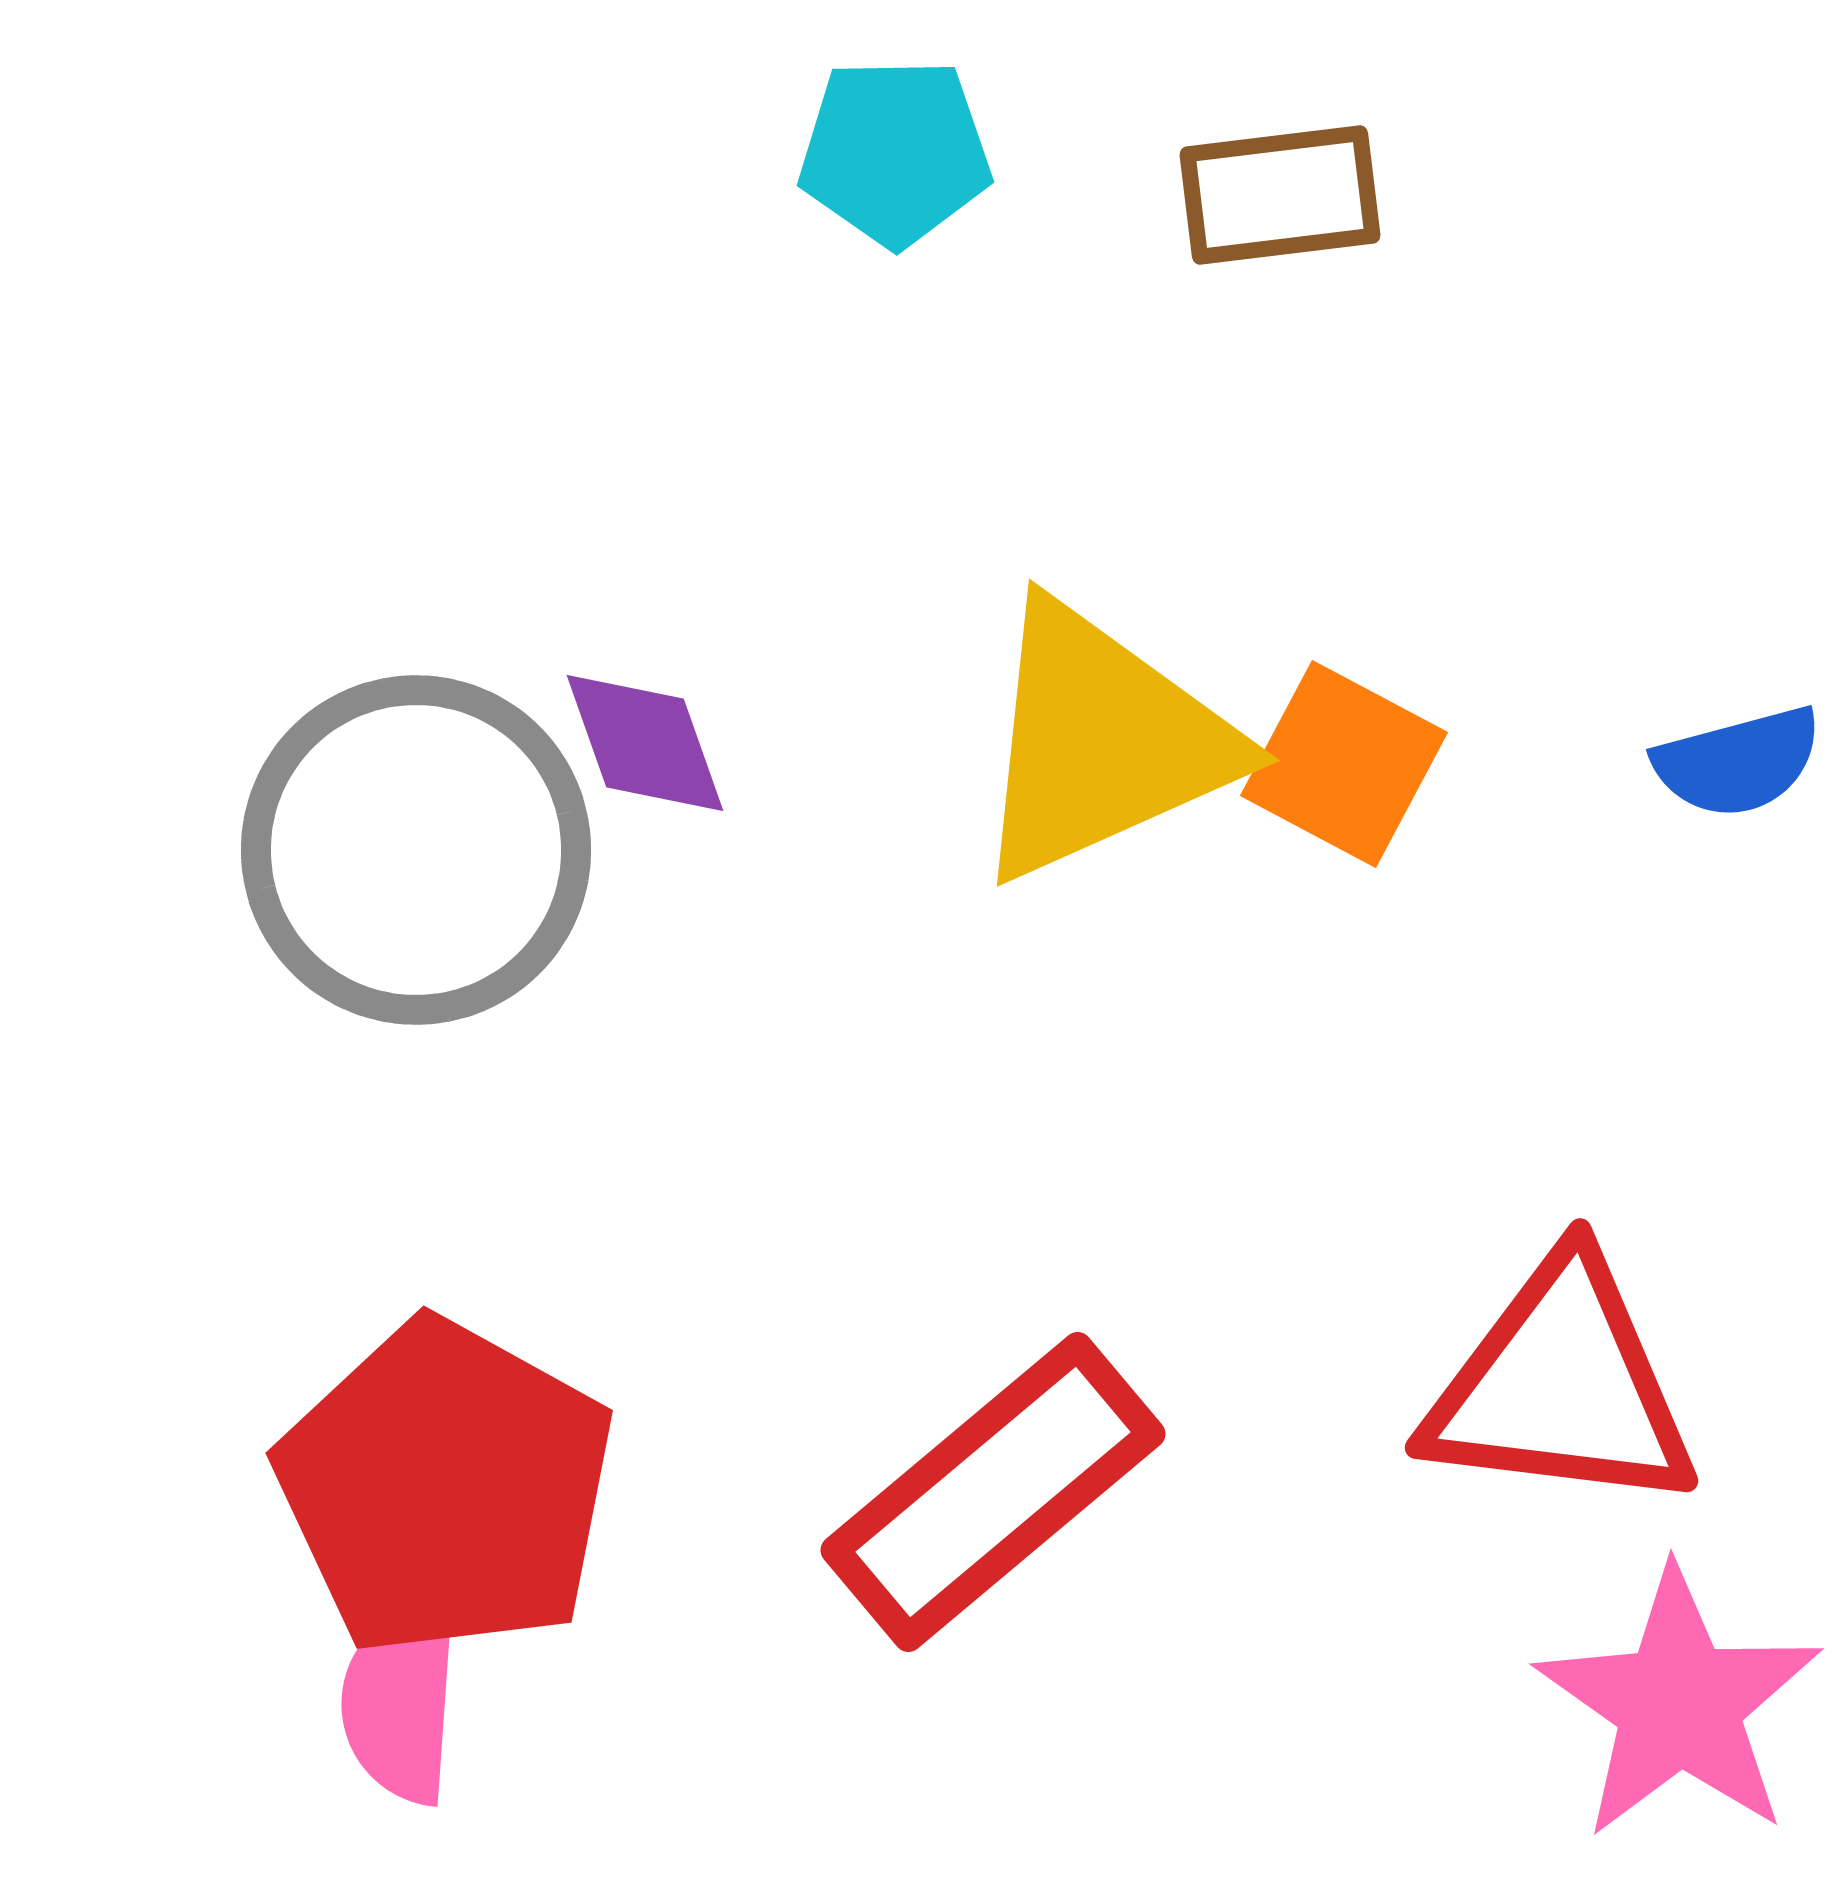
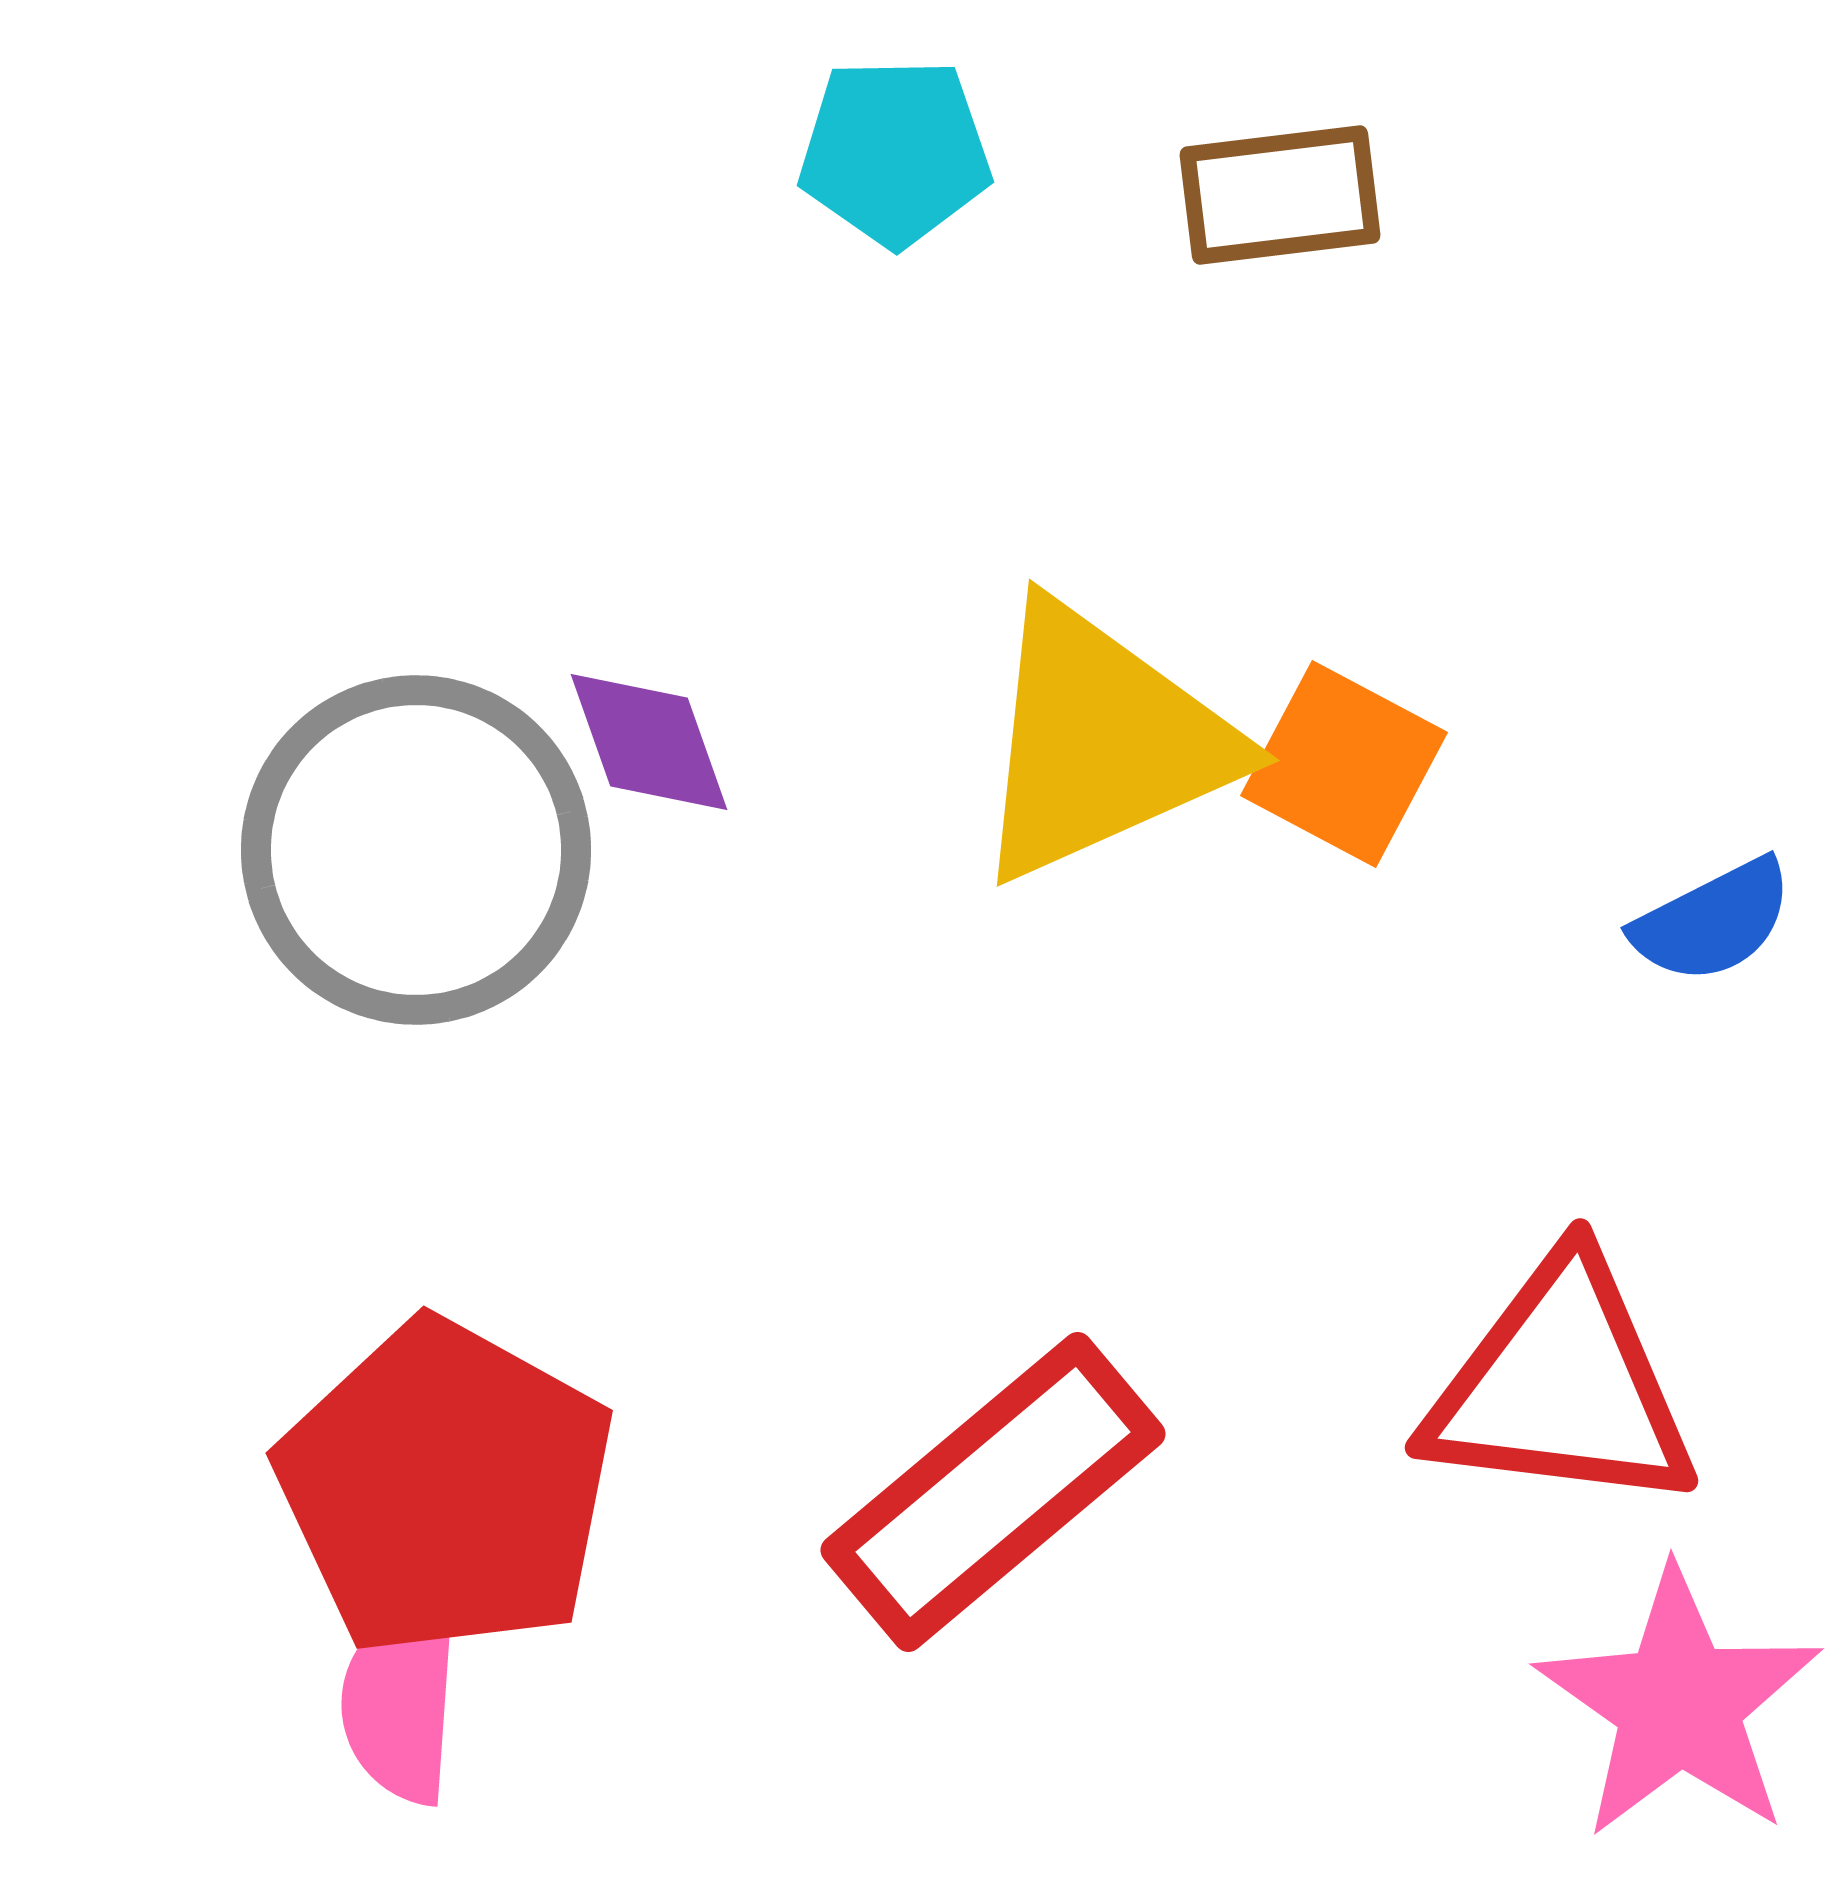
purple diamond: moved 4 px right, 1 px up
blue semicircle: moved 25 px left, 159 px down; rotated 12 degrees counterclockwise
